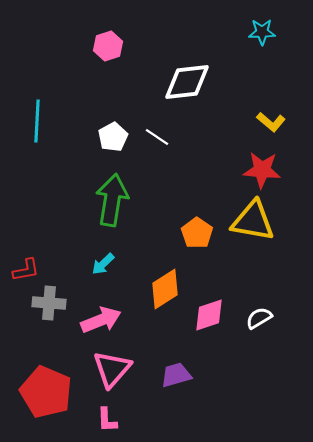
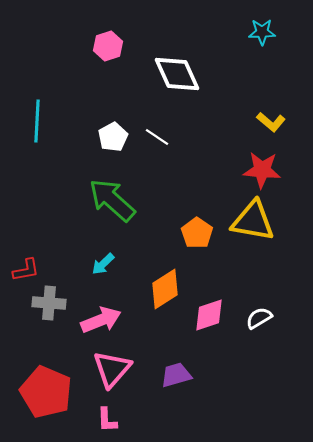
white diamond: moved 10 px left, 8 px up; rotated 72 degrees clockwise
green arrow: rotated 57 degrees counterclockwise
